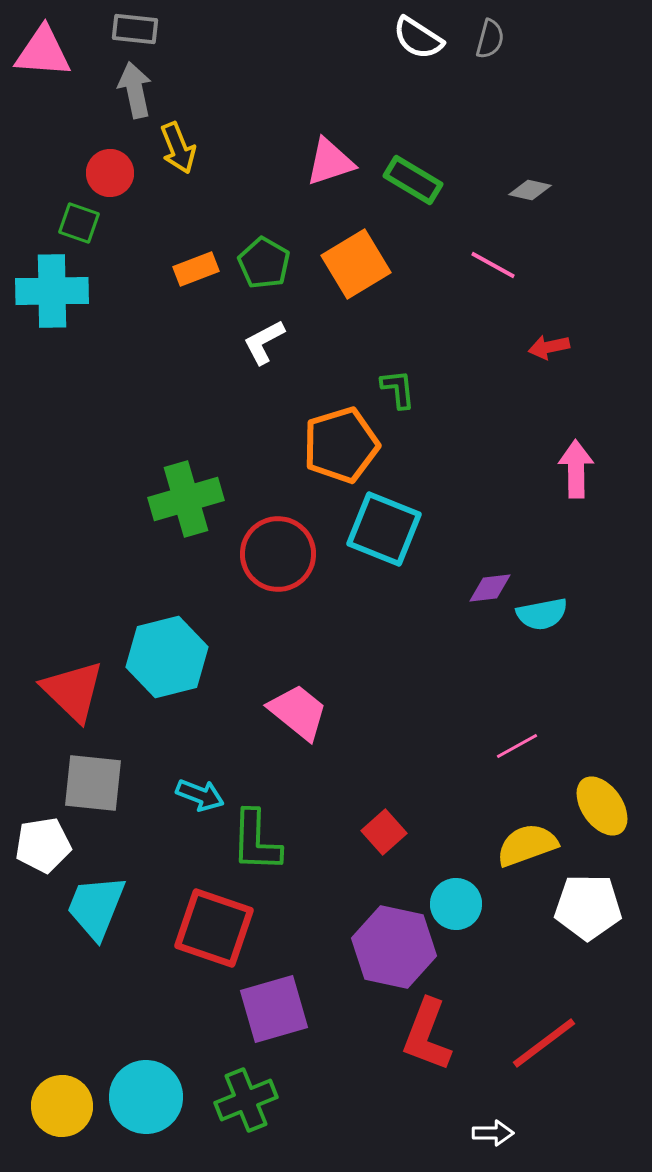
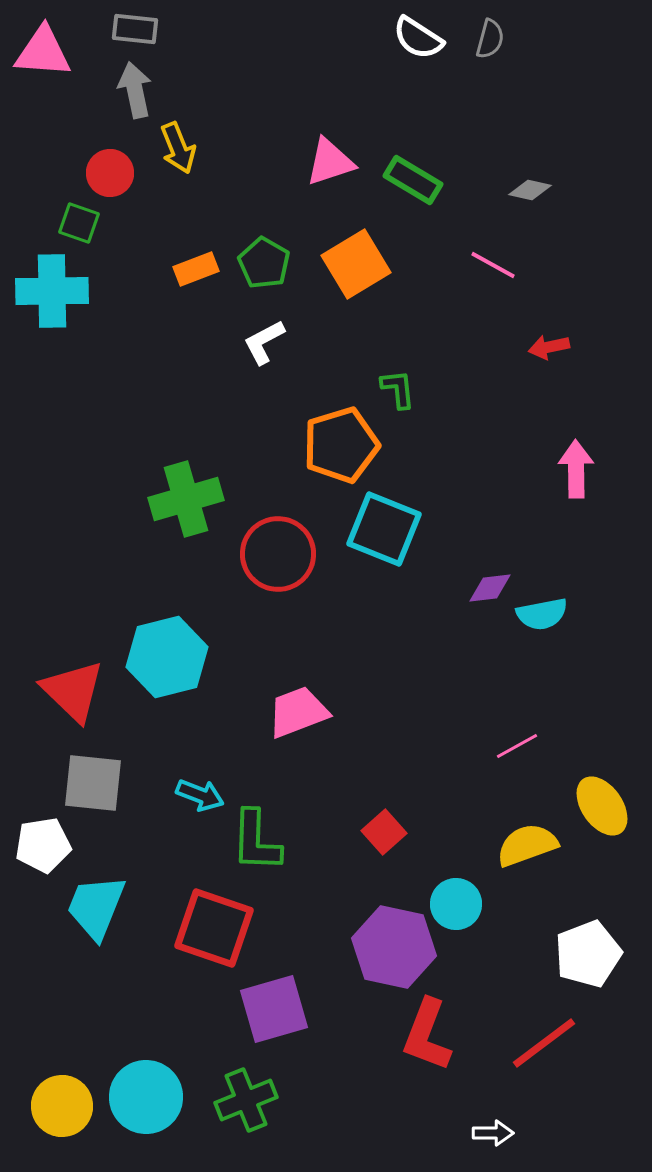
pink trapezoid at (298, 712): rotated 60 degrees counterclockwise
white pentagon at (588, 907): moved 47 px down; rotated 22 degrees counterclockwise
